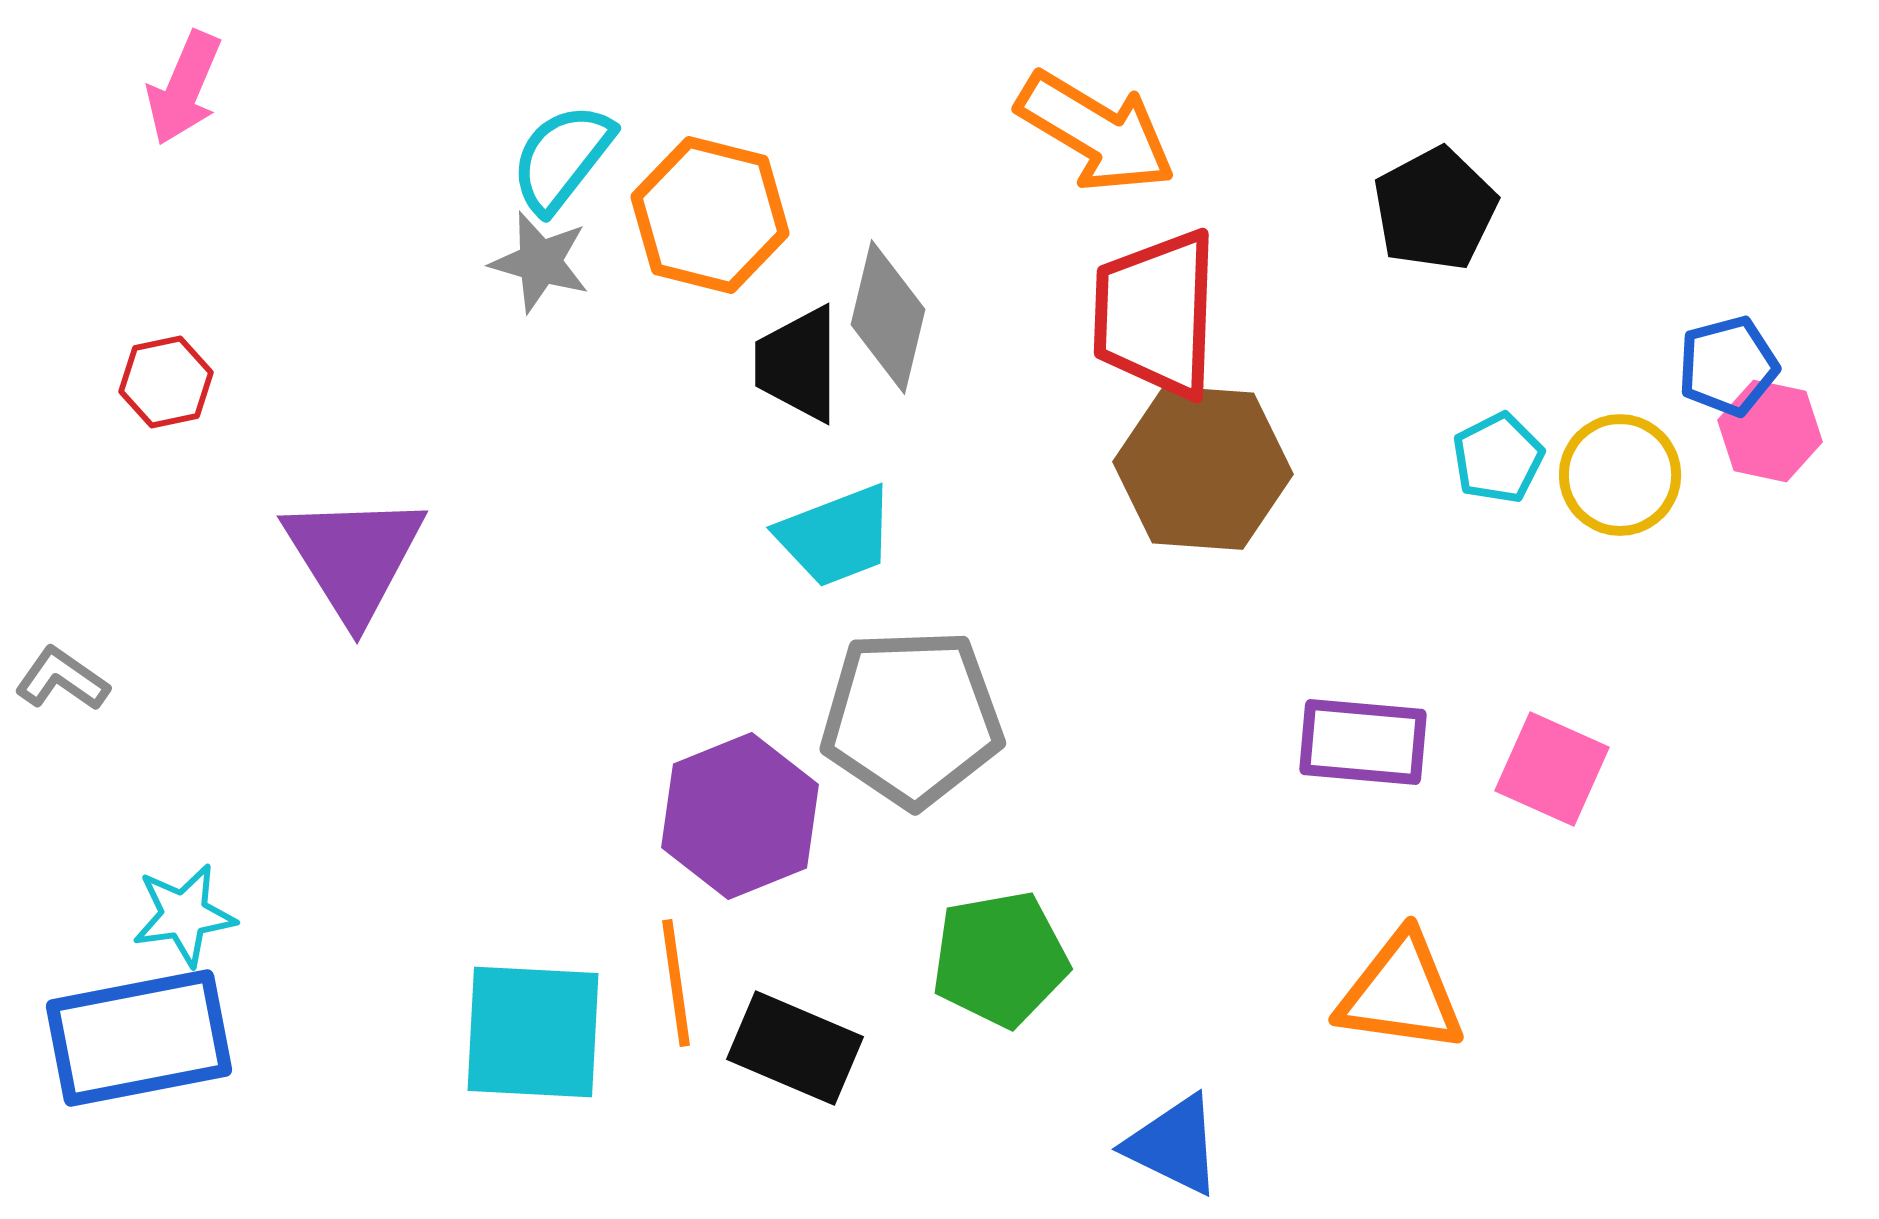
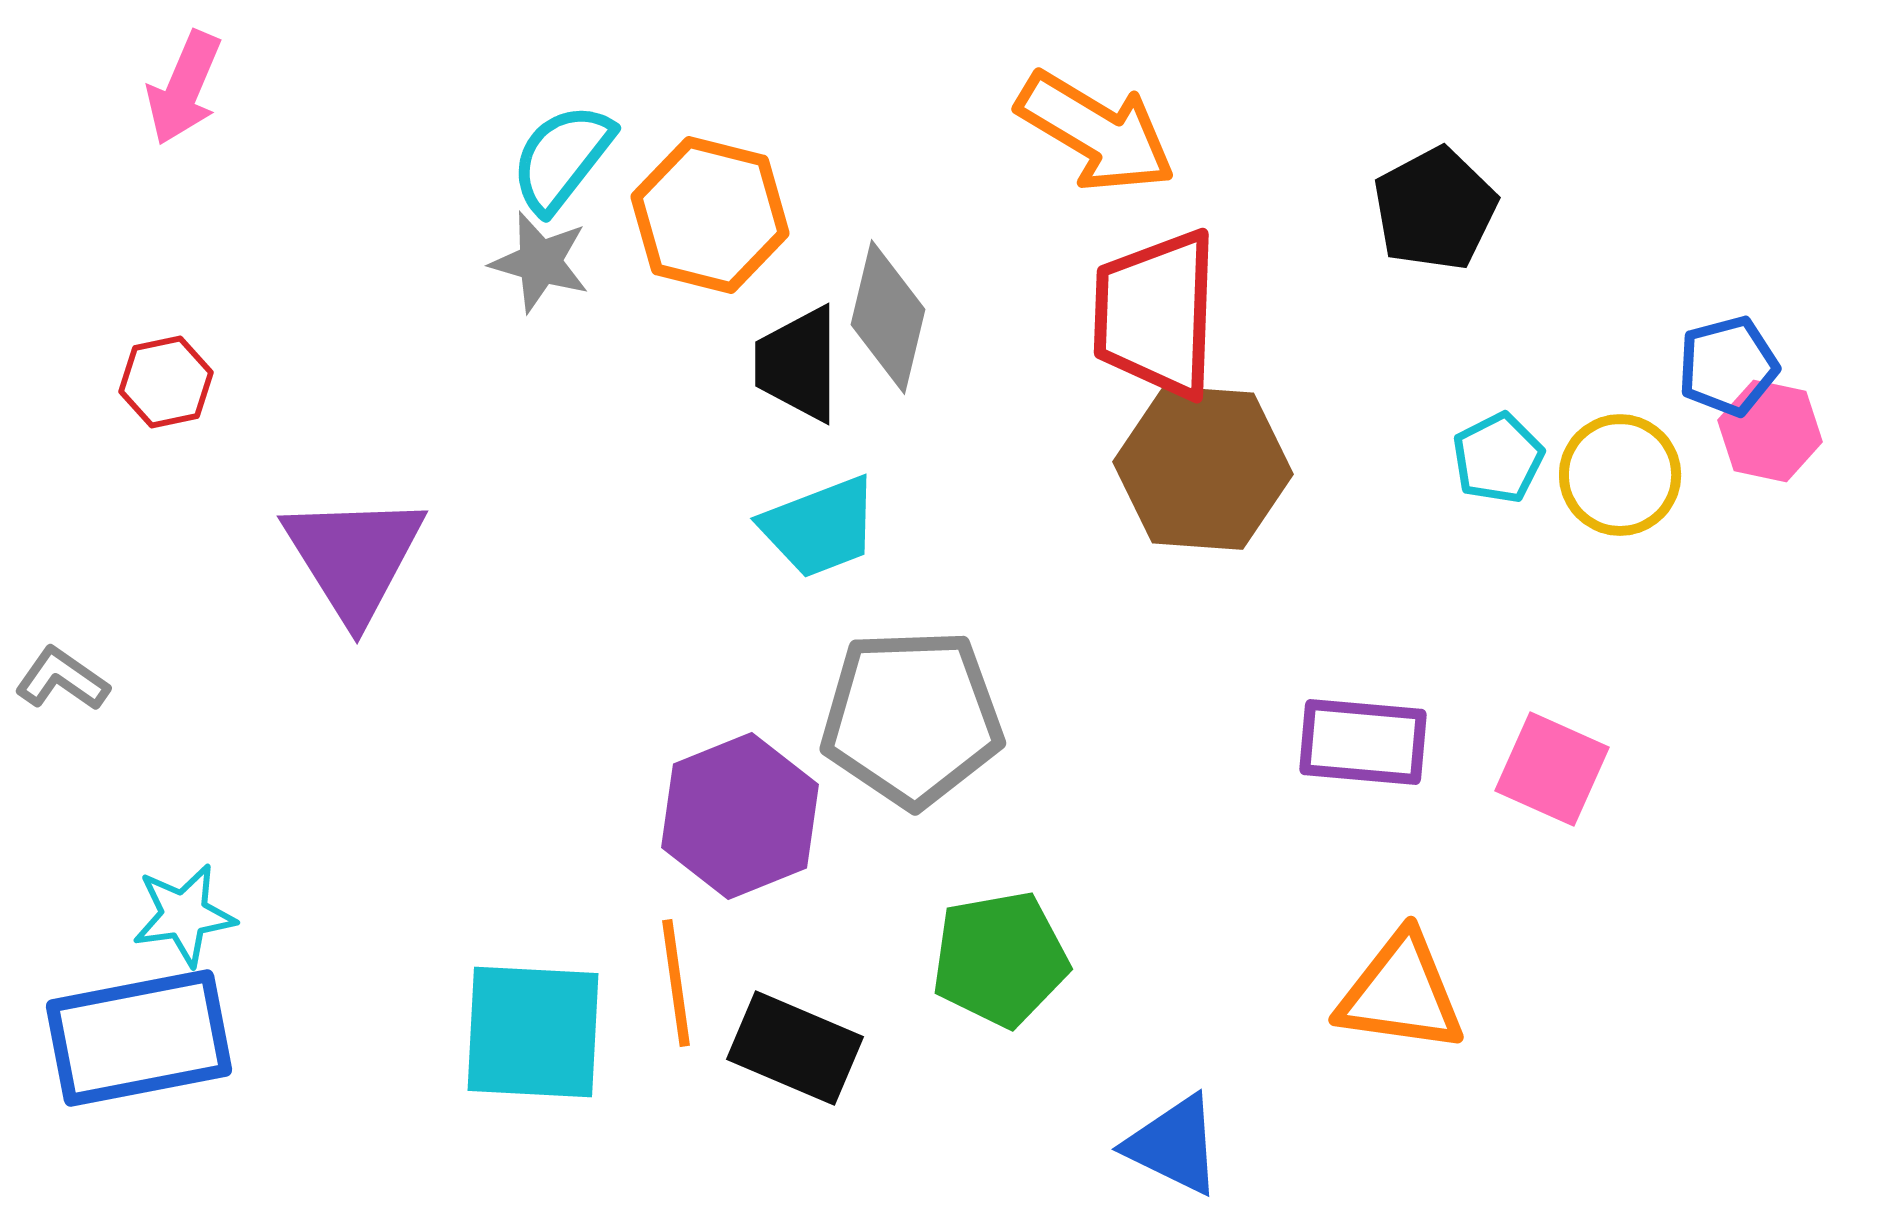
cyan trapezoid: moved 16 px left, 9 px up
